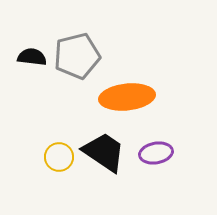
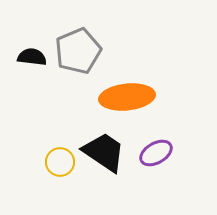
gray pentagon: moved 1 px right, 5 px up; rotated 9 degrees counterclockwise
purple ellipse: rotated 20 degrees counterclockwise
yellow circle: moved 1 px right, 5 px down
